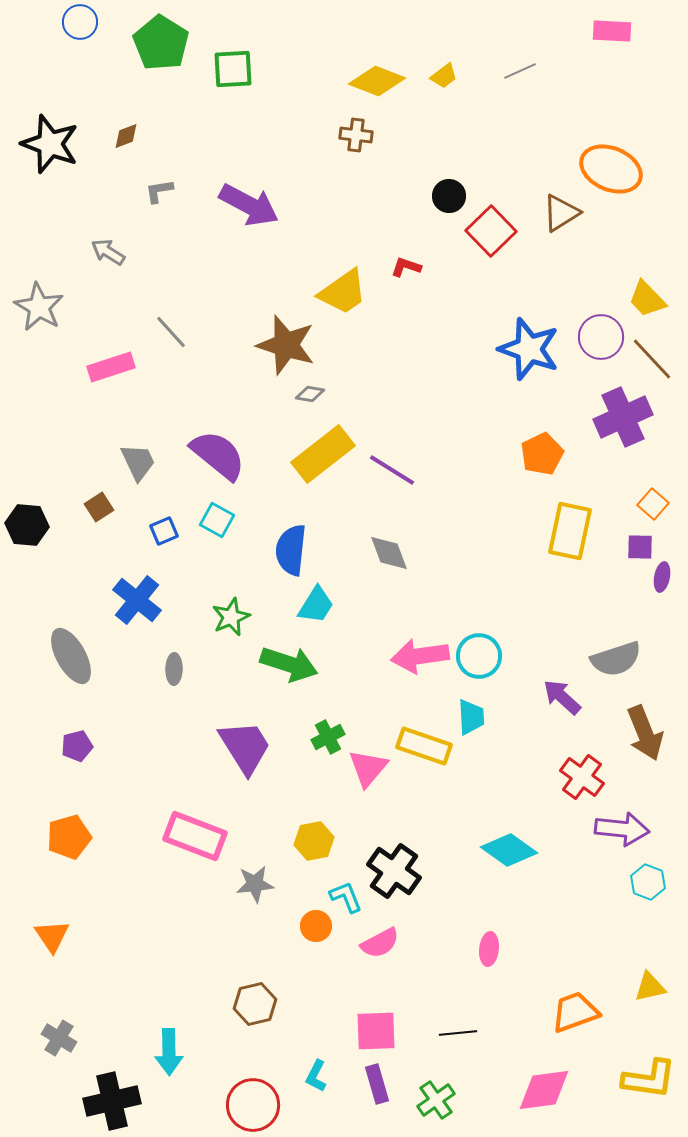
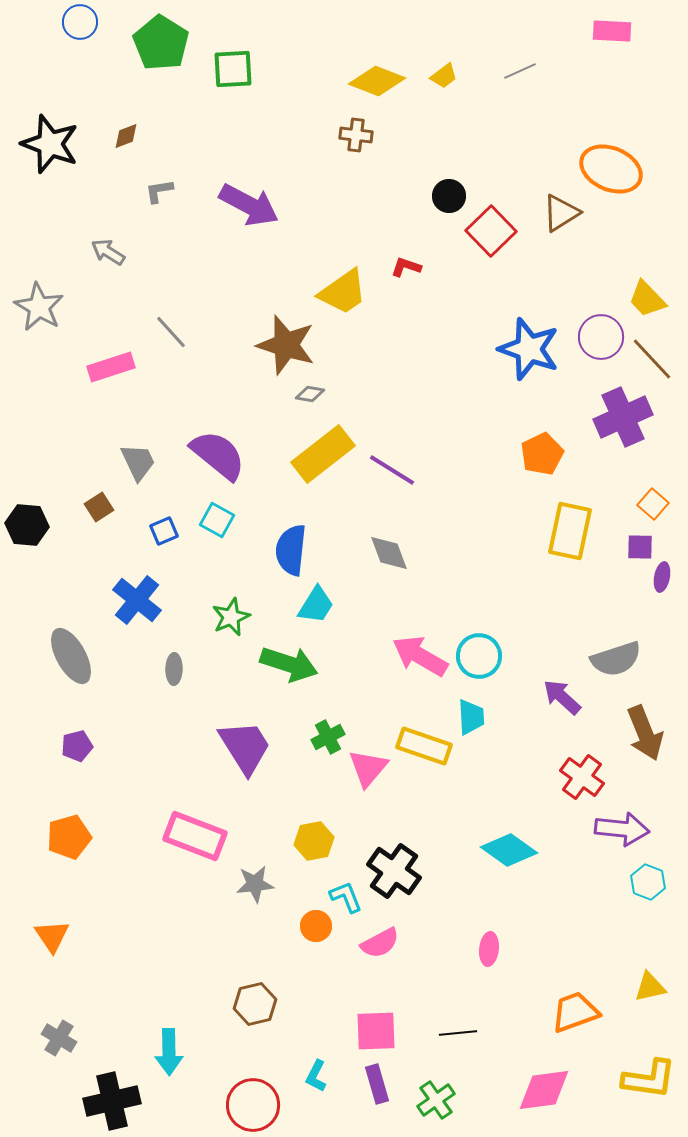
pink arrow at (420, 656): rotated 38 degrees clockwise
